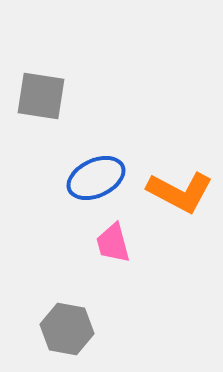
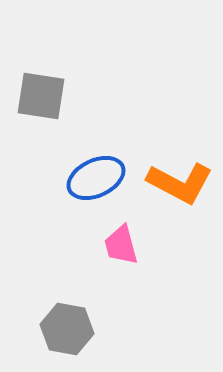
orange L-shape: moved 9 px up
pink trapezoid: moved 8 px right, 2 px down
